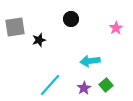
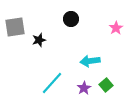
cyan line: moved 2 px right, 2 px up
